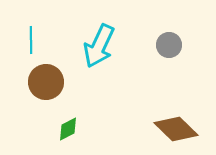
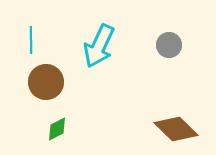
green diamond: moved 11 px left
